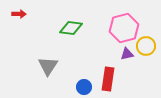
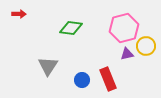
red rectangle: rotated 30 degrees counterclockwise
blue circle: moved 2 px left, 7 px up
